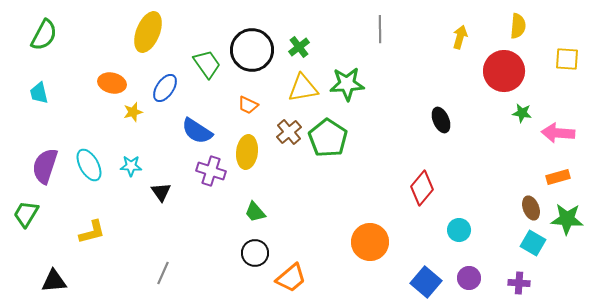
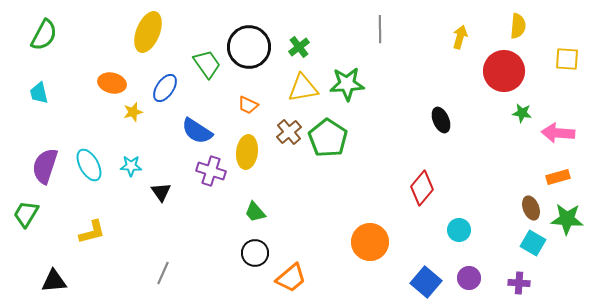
black circle at (252, 50): moved 3 px left, 3 px up
